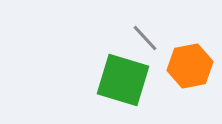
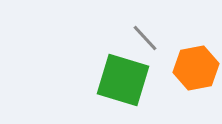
orange hexagon: moved 6 px right, 2 px down
